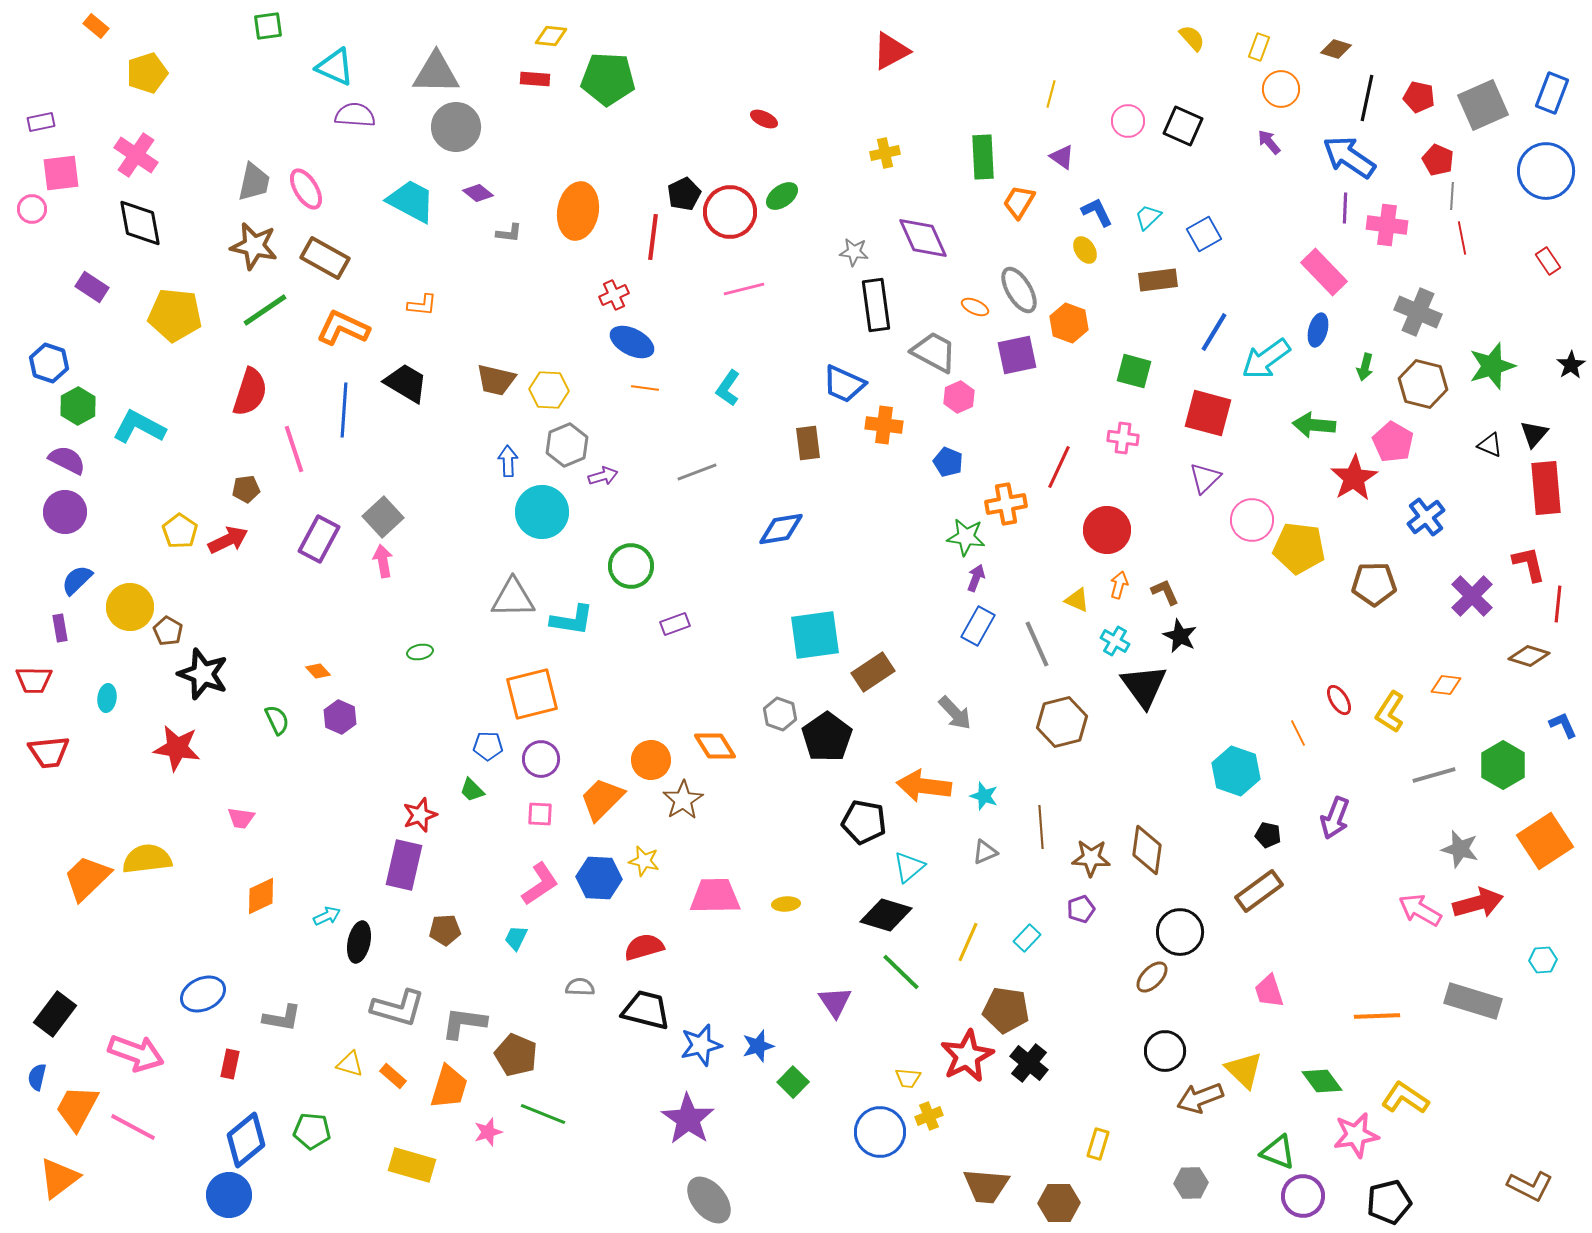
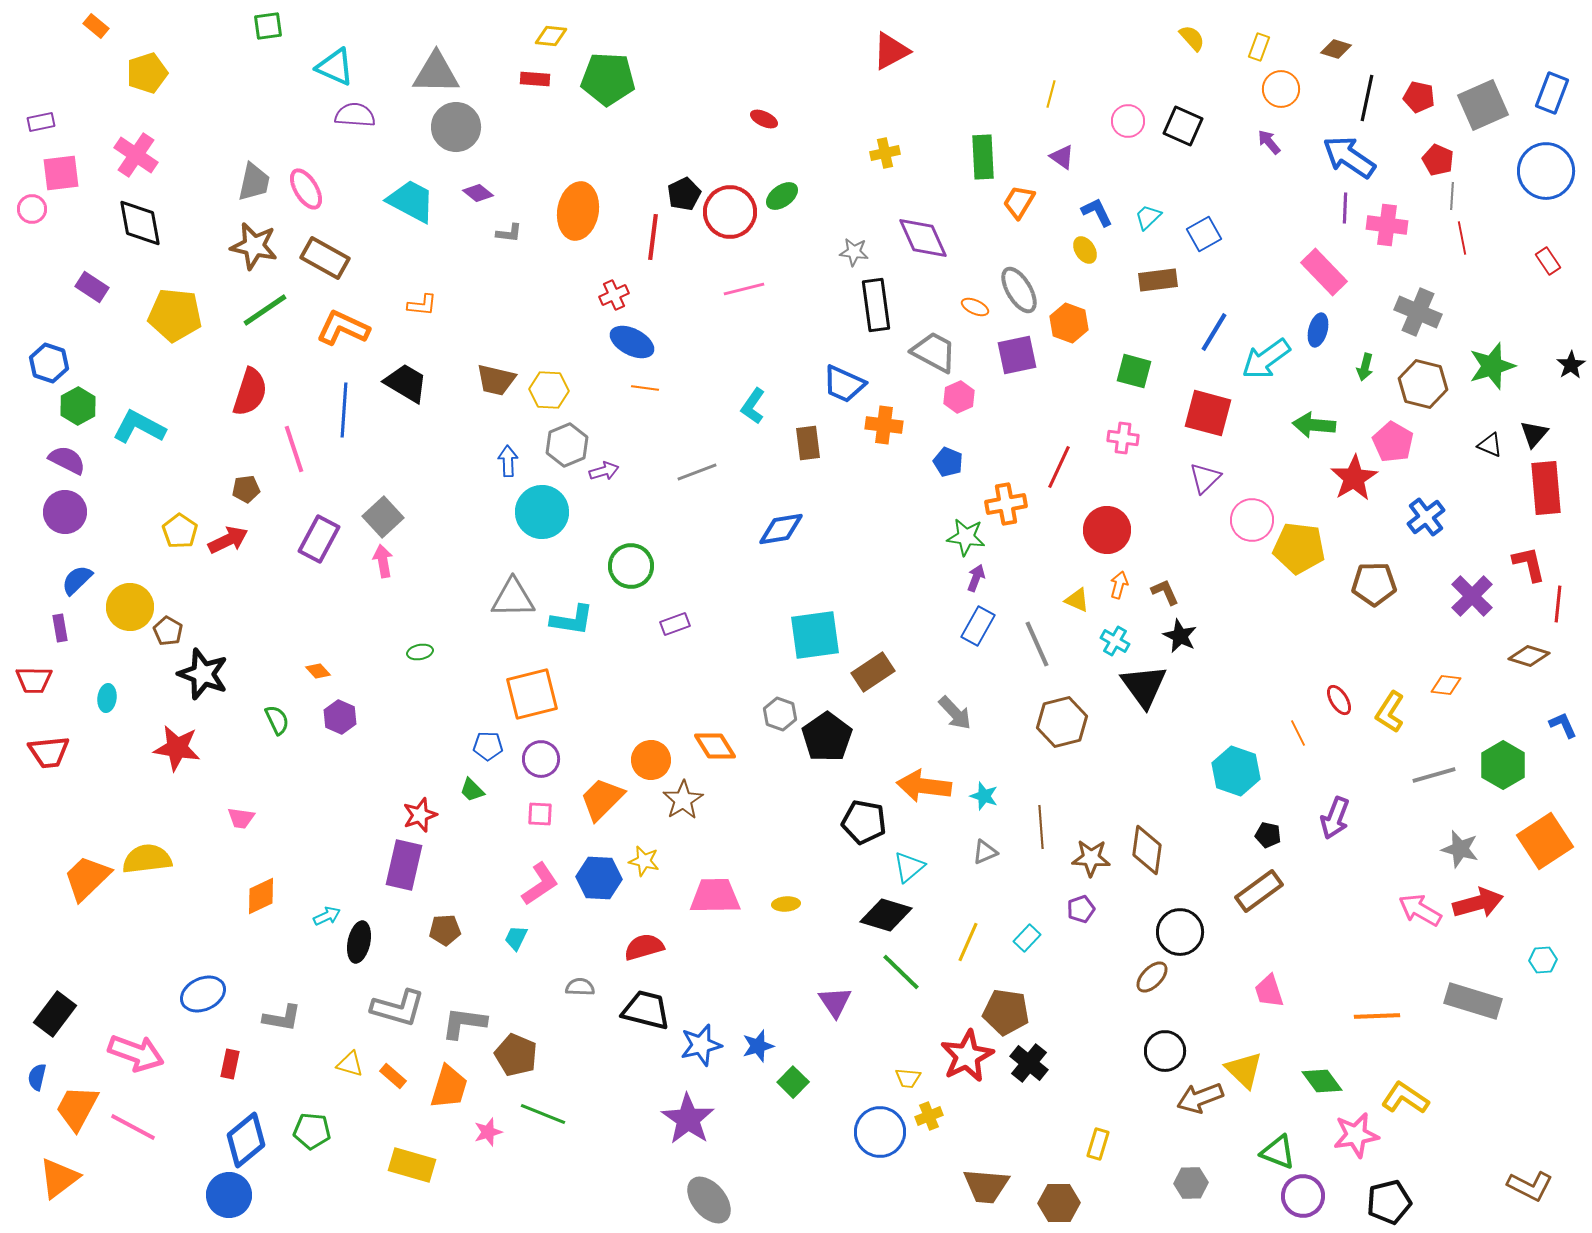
cyan L-shape at (728, 388): moved 25 px right, 18 px down
purple arrow at (603, 476): moved 1 px right, 5 px up
brown pentagon at (1006, 1010): moved 2 px down
